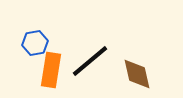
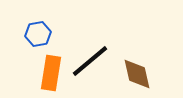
blue hexagon: moved 3 px right, 9 px up
orange rectangle: moved 3 px down
